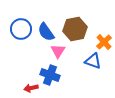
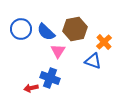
blue semicircle: rotated 12 degrees counterclockwise
blue cross: moved 3 px down
